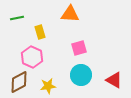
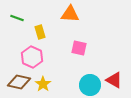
green line: rotated 32 degrees clockwise
pink square: rotated 28 degrees clockwise
cyan circle: moved 9 px right, 10 px down
brown diamond: rotated 40 degrees clockwise
yellow star: moved 5 px left, 2 px up; rotated 28 degrees counterclockwise
